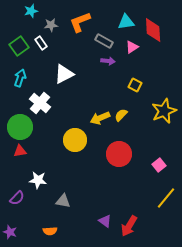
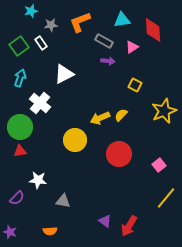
cyan triangle: moved 4 px left, 2 px up
